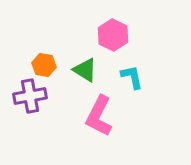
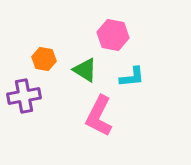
pink hexagon: rotated 16 degrees counterclockwise
orange hexagon: moved 6 px up
cyan L-shape: rotated 96 degrees clockwise
purple cross: moved 6 px left
